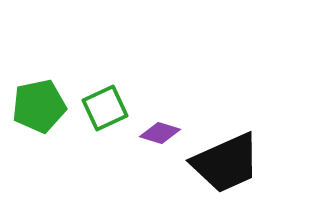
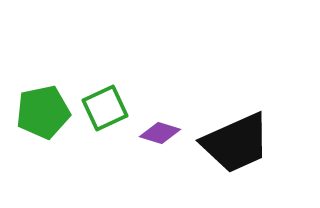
green pentagon: moved 4 px right, 6 px down
black trapezoid: moved 10 px right, 20 px up
